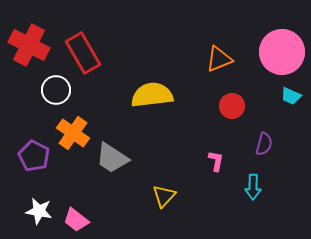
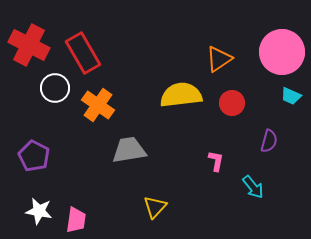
orange triangle: rotated 12 degrees counterclockwise
white circle: moved 1 px left, 2 px up
yellow semicircle: moved 29 px right
red circle: moved 3 px up
orange cross: moved 25 px right, 28 px up
purple semicircle: moved 5 px right, 3 px up
gray trapezoid: moved 17 px right, 8 px up; rotated 138 degrees clockwise
cyan arrow: rotated 40 degrees counterclockwise
yellow triangle: moved 9 px left, 11 px down
pink trapezoid: rotated 120 degrees counterclockwise
